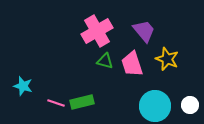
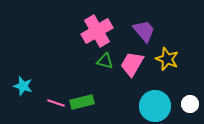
pink trapezoid: rotated 48 degrees clockwise
white circle: moved 1 px up
